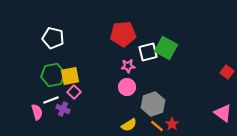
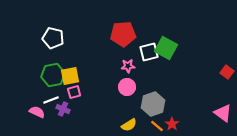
white square: moved 1 px right
pink square: rotated 32 degrees clockwise
pink semicircle: rotated 49 degrees counterclockwise
